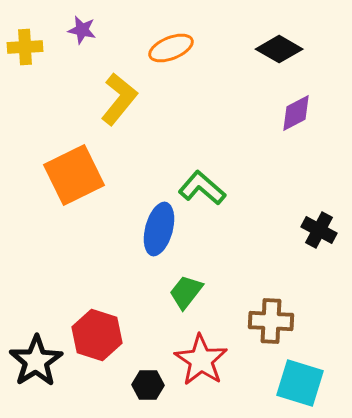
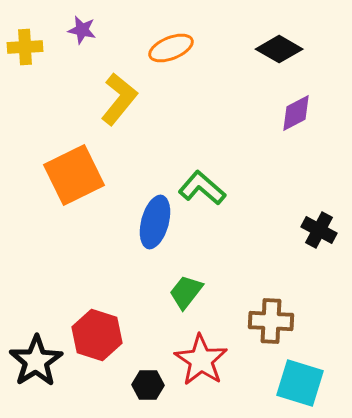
blue ellipse: moved 4 px left, 7 px up
